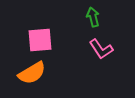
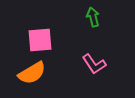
pink L-shape: moved 7 px left, 15 px down
